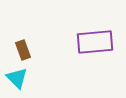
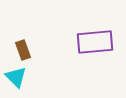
cyan triangle: moved 1 px left, 1 px up
